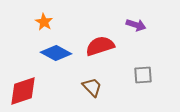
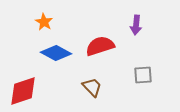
purple arrow: rotated 78 degrees clockwise
